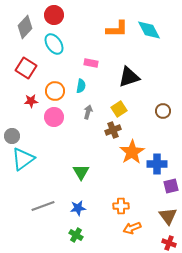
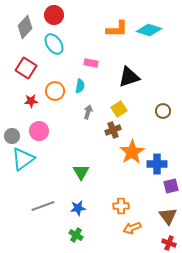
cyan diamond: rotated 45 degrees counterclockwise
cyan semicircle: moved 1 px left
pink circle: moved 15 px left, 14 px down
